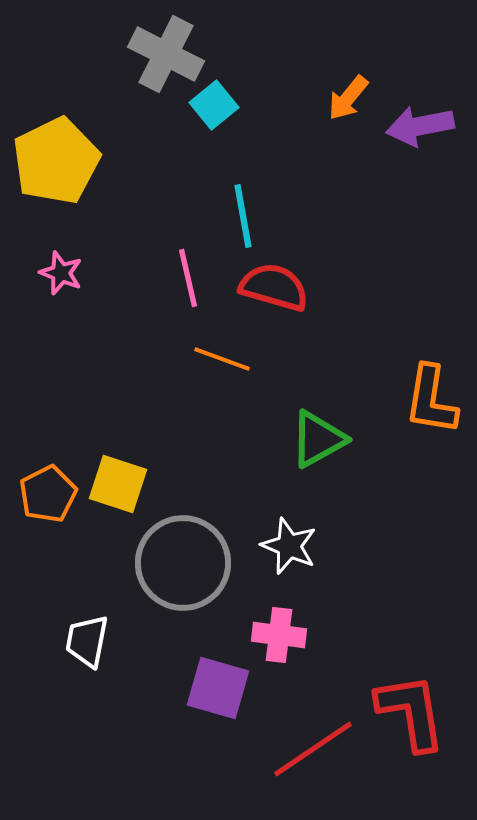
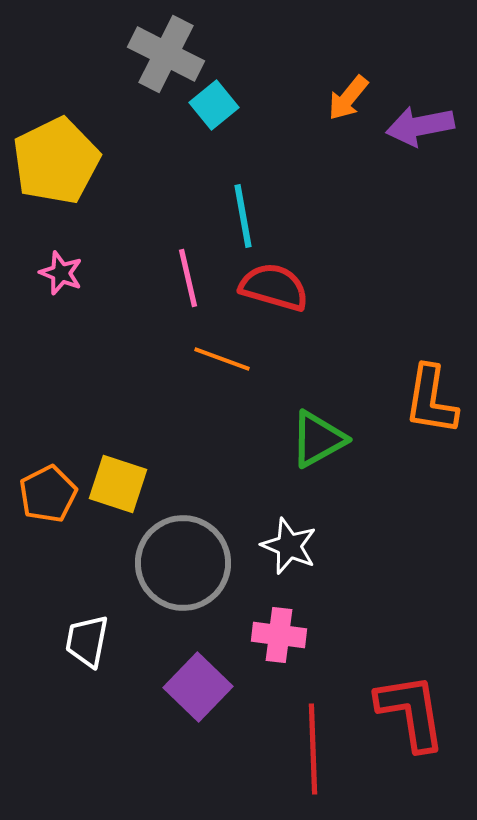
purple square: moved 20 px left, 1 px up; rotated 28 degrees clockwise
red line: rotated 58 degrees counterclockwise
